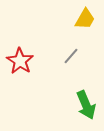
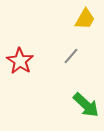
green arrow: rotated 24 degrees counterclockwise
